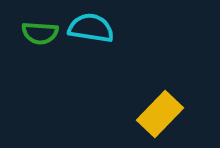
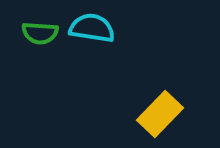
cyan semicircle: moved 1 px right
